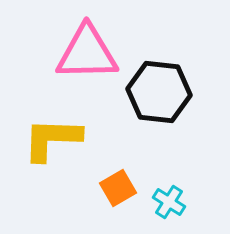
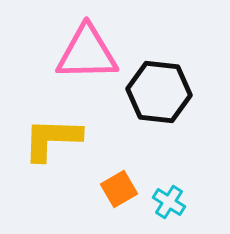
orange square: moved 1 px right, 1 px down
